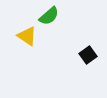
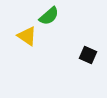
black square: rotated 30 degrees counterclockwise
